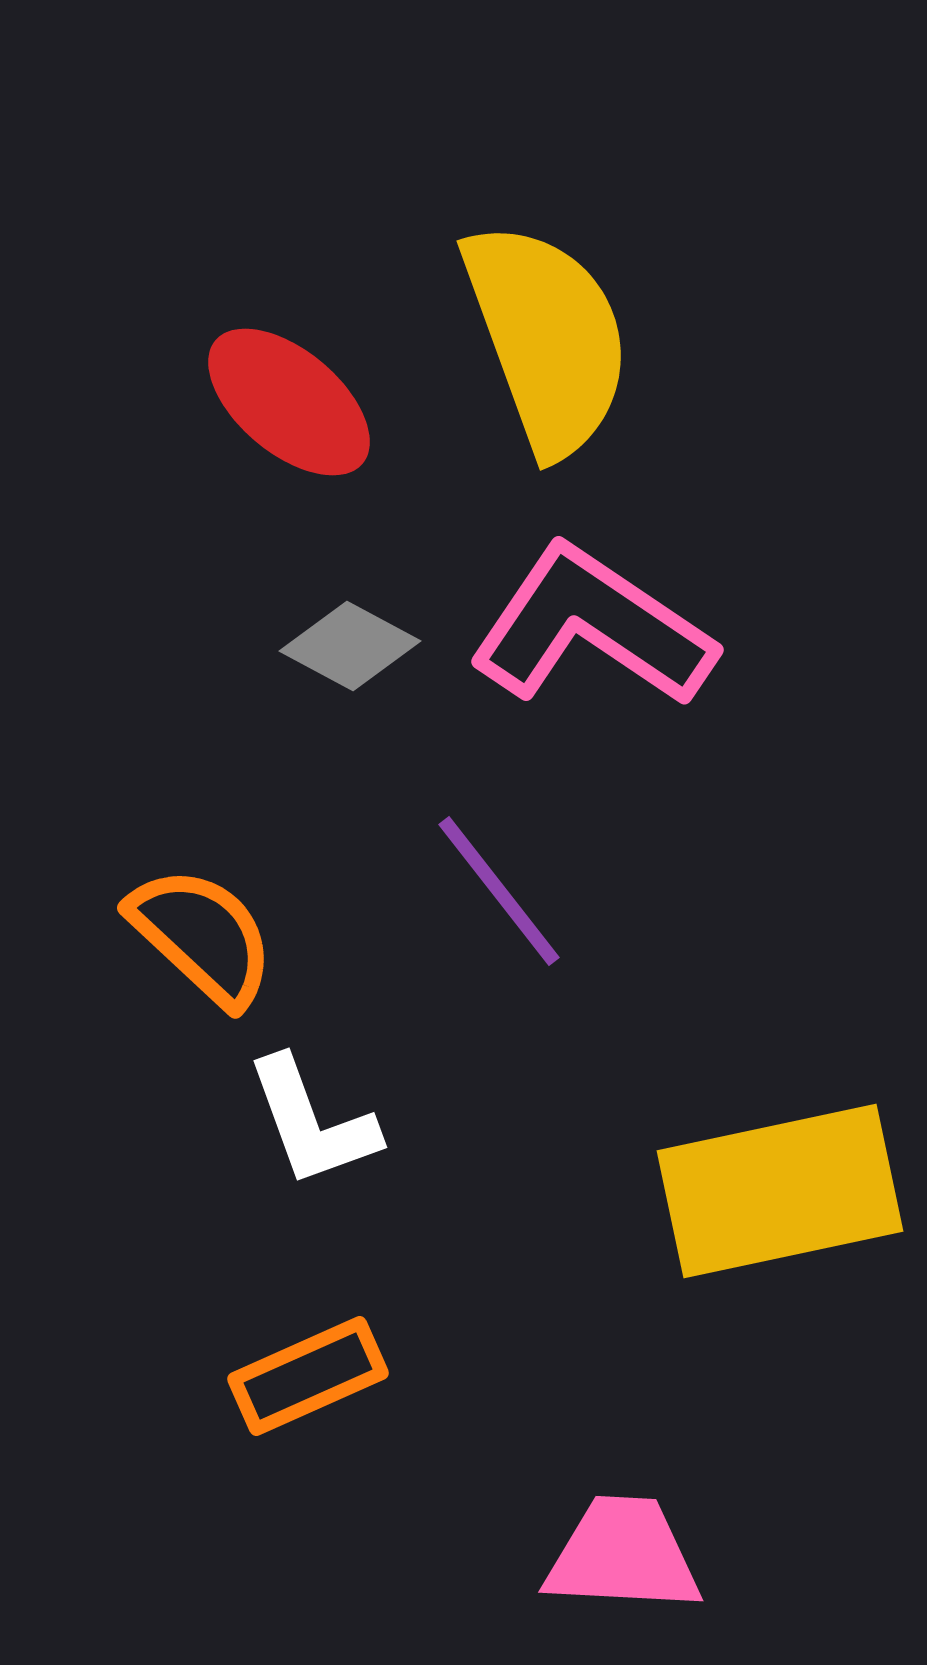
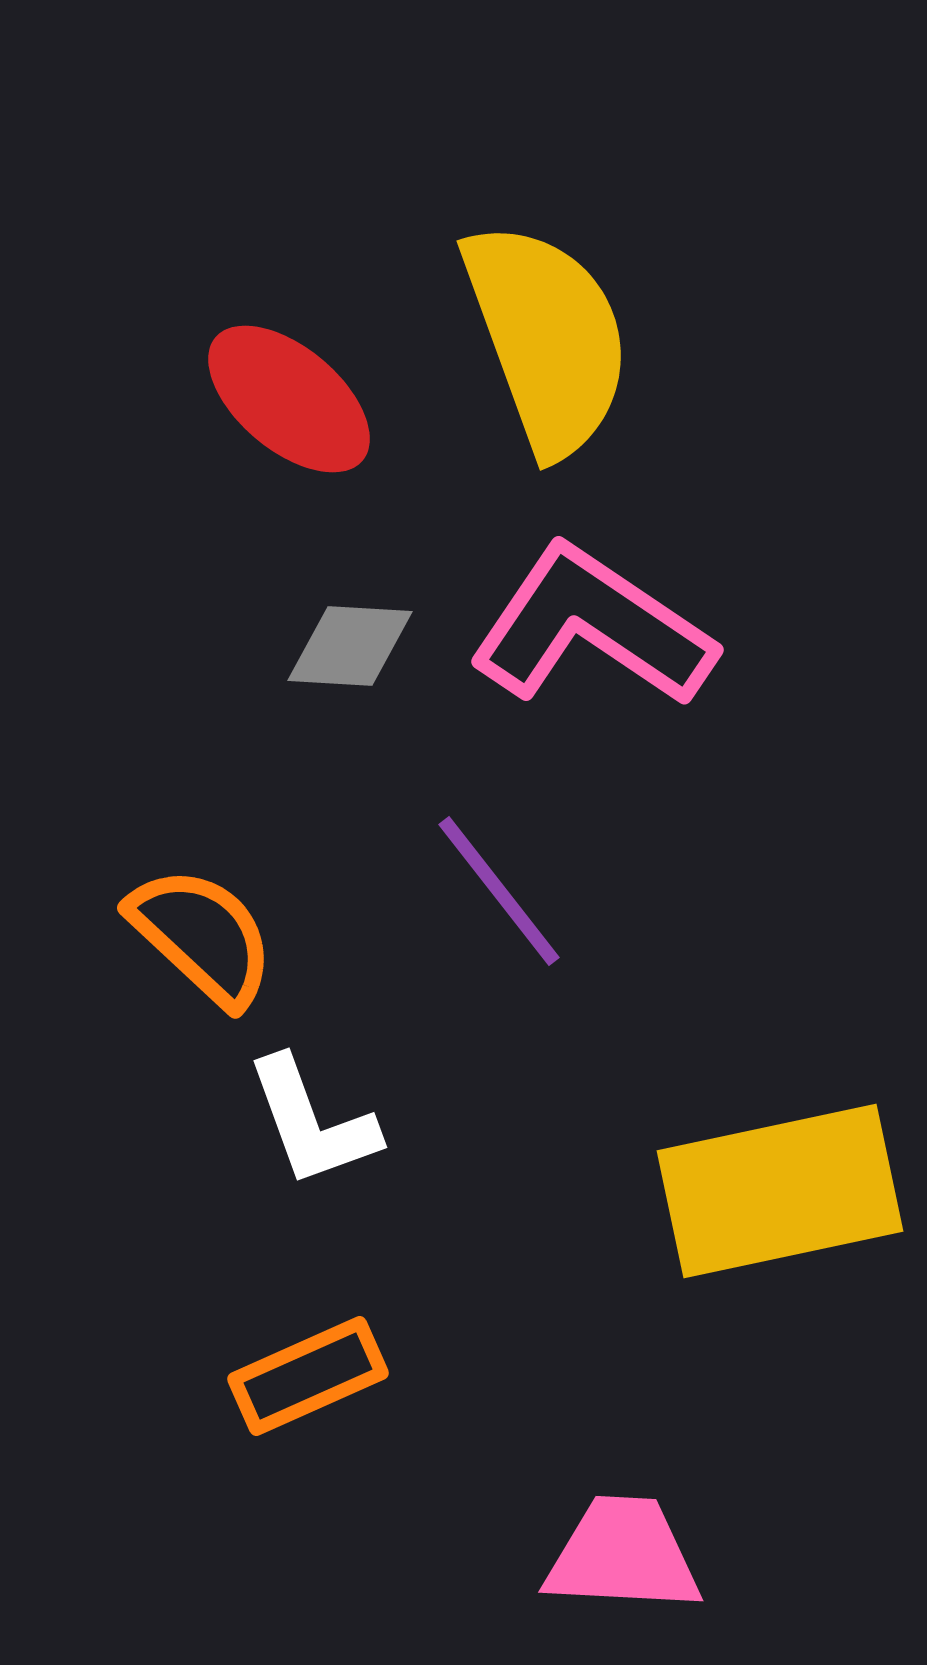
red ellipse: moved 3 px up
gray diamond: rotated 25 degrees counterclockwise
